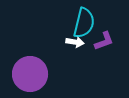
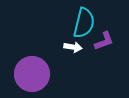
white arrow: moved 2 px left, 5 px down
purple circle: moved 2 px right
